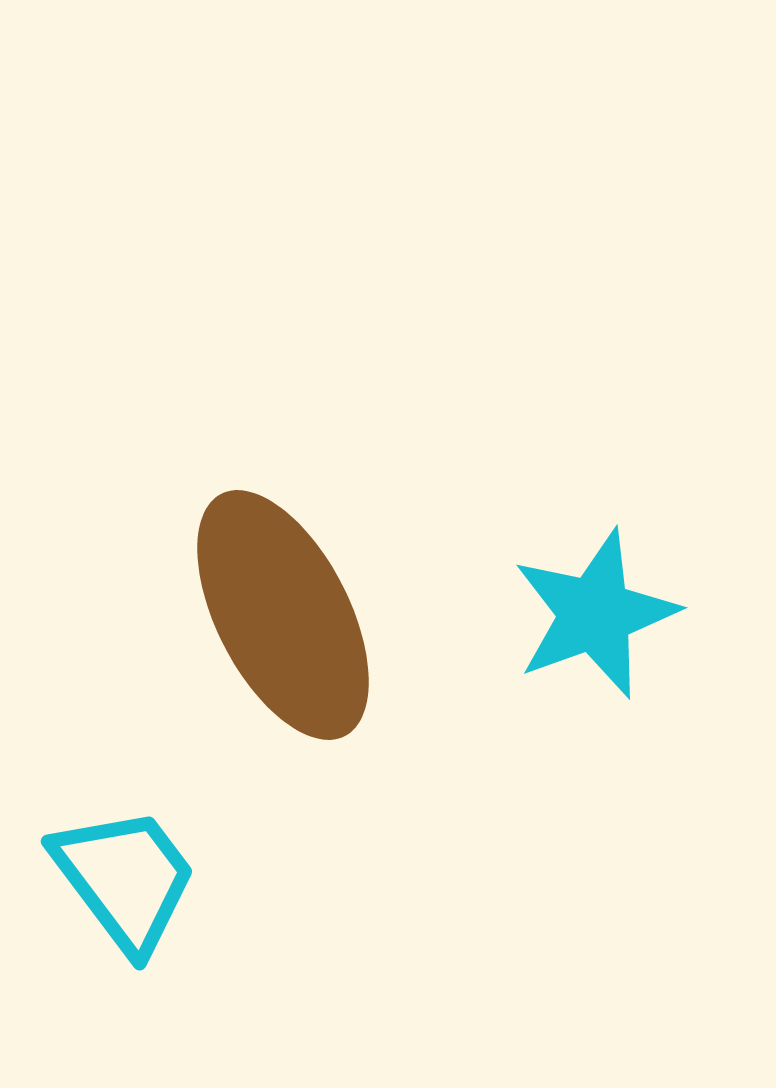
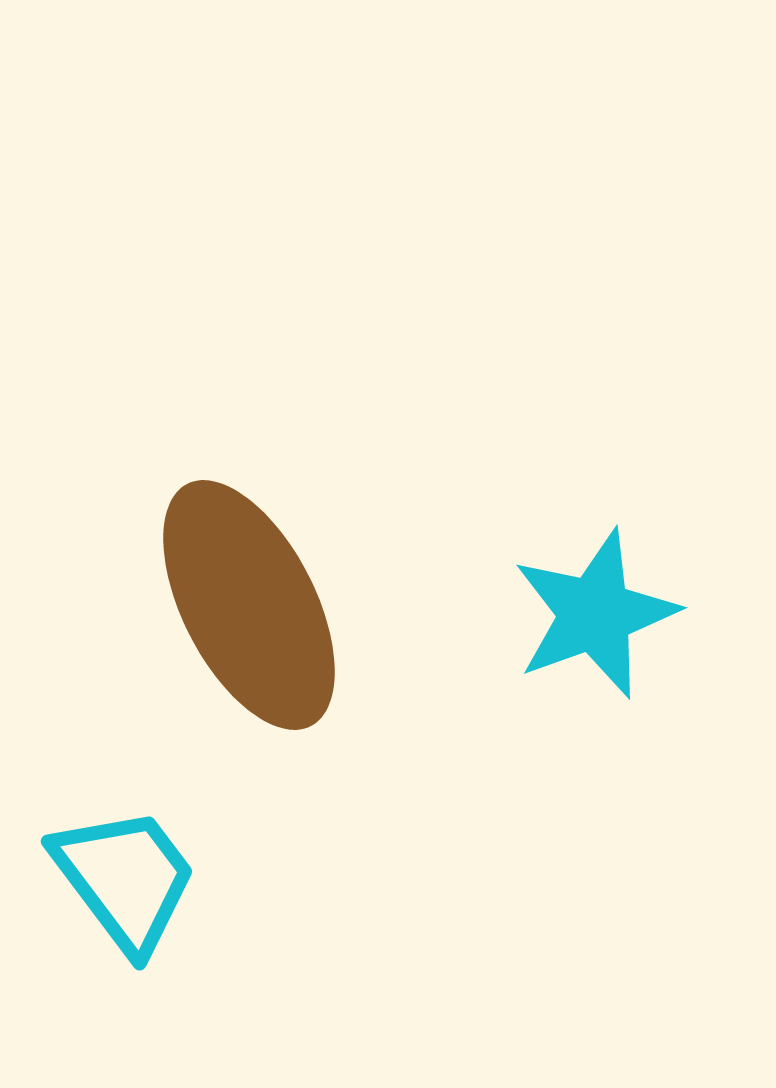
brown ellipse: moved 34 px left, 10 px up
